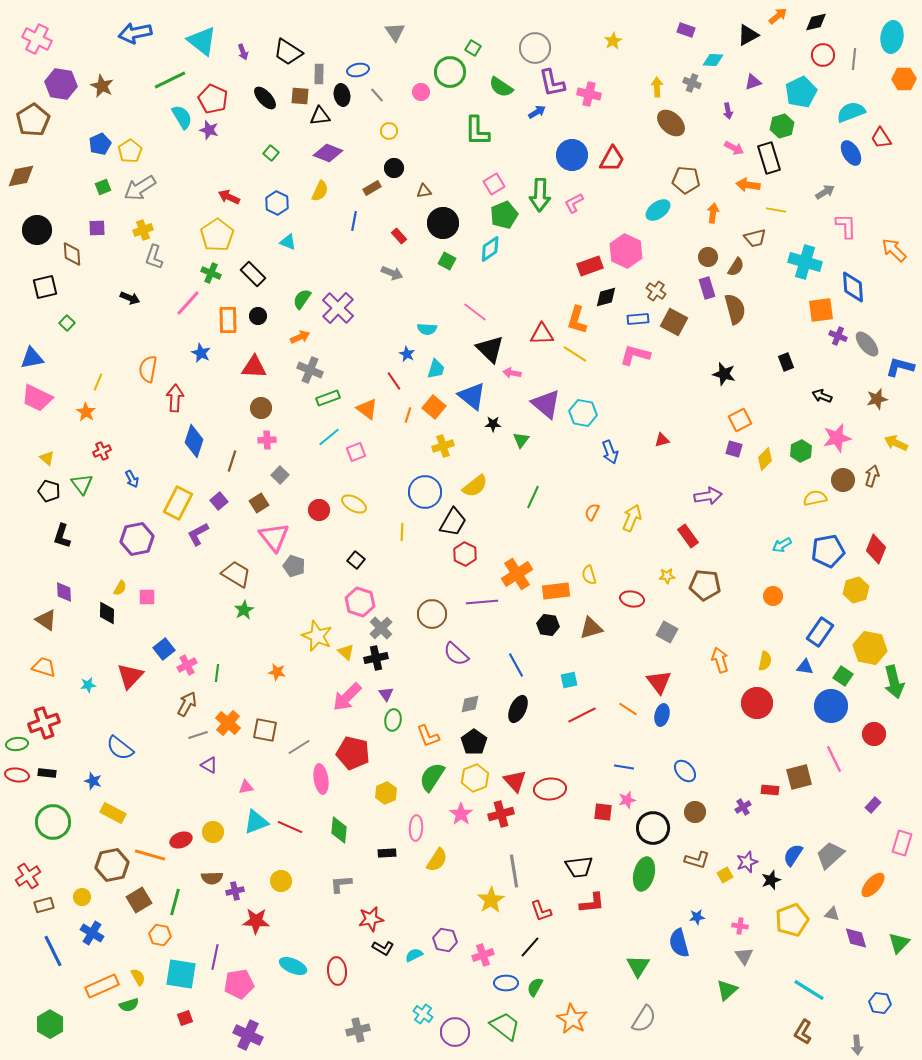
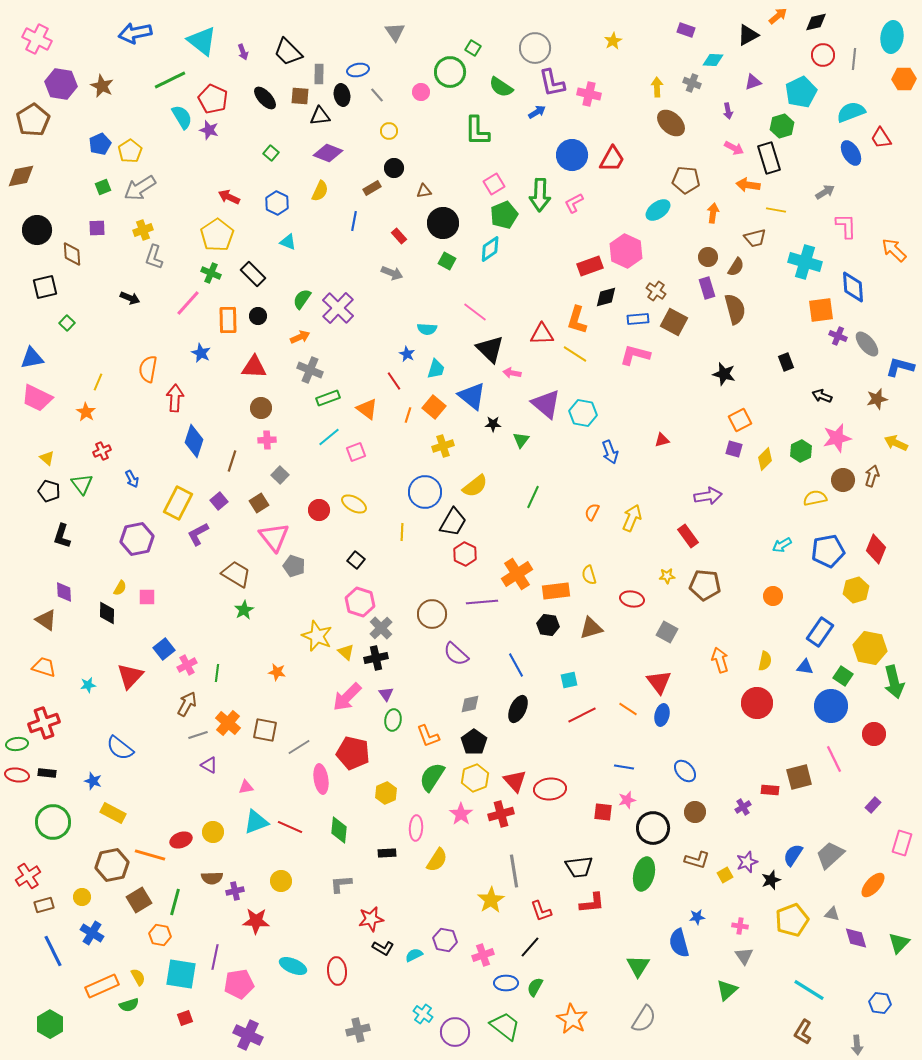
black trapezoid at (288, 52): rotated 12 degrees clockwise
